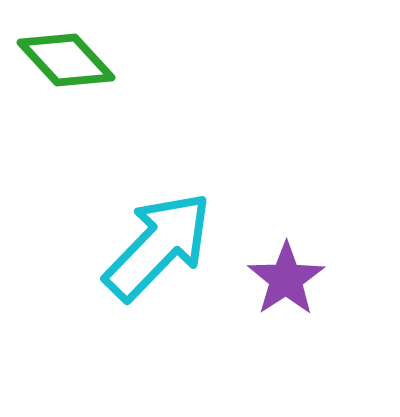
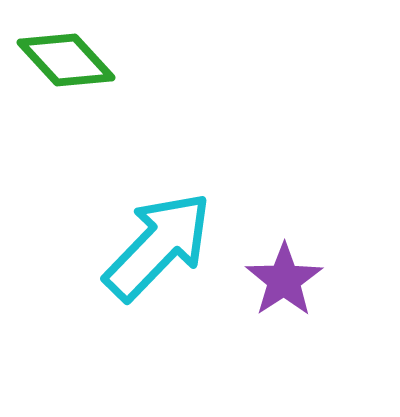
purple star: moved 2 px left, 1 px down
